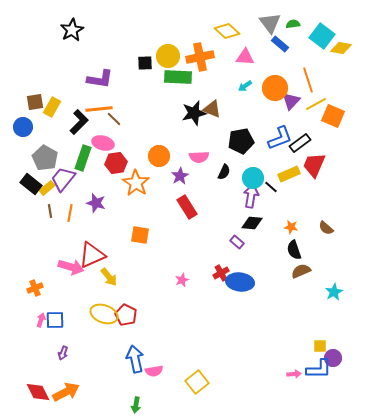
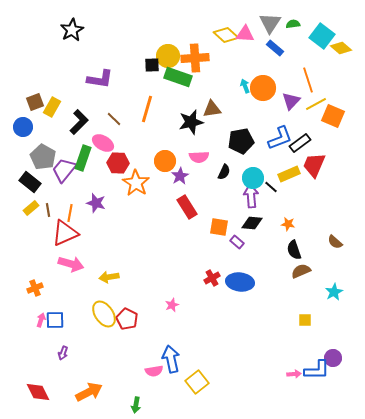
gray triangle at (270, 23): rotated 10 degrees clockwise
yellow diamond at (227, 31): moved 1 px left, 4 px down
blue rectangle at (280, 44): moved 5 px left, 4 px down
yellow diamond at (341, 48): rotated 30 degrees clockwise
orange cross at (200, 57): moved 5 px left, 1 px down; rotated 8 degrees clockwise
pink triangle at (245, 57): moved 23 px up
black square at (145, 63): moved 7 px right, 2 px down
green rectangle at (178, 77): rotated 16 degrees clockwise
cyan arrow at (245, 86): rotated 104 degrees clockwise
orange circle at (275, 88): moved 12 px left
brown square at (35, 102): rotated 12 degrees counterclockwise
orange line at (99, 109): moved 48 px right; rotated 68 degrees counterclockwise
brown triangle at (212, 109): rotated 30 degrees counterclockwise
black star at (194, 113): moved 3 px left, 9 px down
pink ellipse at (103, 143): rotated 15 degrees clockwise
orange circle at (159, 156): moved 6 px right, 5 px down
gray pentagon at (45, 158): moved 2 px left, 1 px up
red hexagon at (116, 163): moved 2 px right; rotated 10 degrees clockwise
purple trapezoid at (63, 179): moved 1 px right, 9 px up
black rectangle at (31, 184): moved 1 px left, 2 px up
yellow rectangle at (47, 188): moved 16 px left, 20 px down
purple arrow at (251, 196): rotated 15 degrees counterclockwise
brown line at (50, 211): moved 2 px left, 1 px up
orange star at (291, 227): moved 3 px left, 3 px up
brown semicircle at (326, 228): moved 9 px right, 14 px down
orange square at (140, 235): moved 79 px right, 8 px up
red triangle at (92, 255): moved 27 px left, 22 px up
pink arrow at (71, 267): moved 3 px up
red cross at (221, 273): moved 9 px left, 5 px down
yellow arrow at (109, 277): rotated 120 degrees clockwise
pink star at (182, 280): moved 10 px left, 25 px down
yellow ellipse at (104, 314): rotated 36 degrees clockwise
red pentagon at (126, 315): moved 1 px right, 4 px down
yellow square at (320, 346): moved 15 px left, 26 px up
blue arrow at (135, 359): moved 36 px right
blue L-shape at (319, 369): moved 2 px left, 1 px down
orange arrow at (66, 392): moved 23 px right
